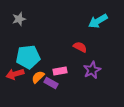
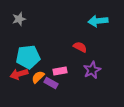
cyan arrow: rotated 24 degrees clockwise
red arrow: moved 4 px right
